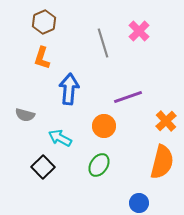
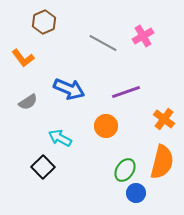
pink cross: moved 4 px right, 5 px down; rotated 15 degrees clockwise
gray line: rotated 44 degrees counterclockwise
orange L-shape: moved 19 px left; rotated 55 degrees counterclockwise
blue arrow: rotated 108 degrees clockwise
purple line: moved 2 px left, 5 px up
gray semicircle: moved 3 px right, 13 px up; rotated 48 degrees counterclockwise
orange cross: moved 2 px left, 2 px up; rotated 10 degrees counterclockwise
orange circle: moved 2 px right
green ellipse: moved 26 px right, 5 px down
blue circle: moved 3 px left, 10 px up
